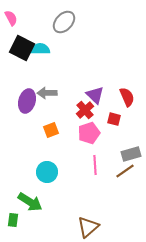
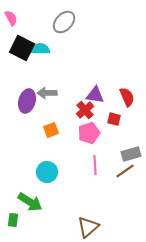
purple triangle: rotated 36 degrees counterclockwise
